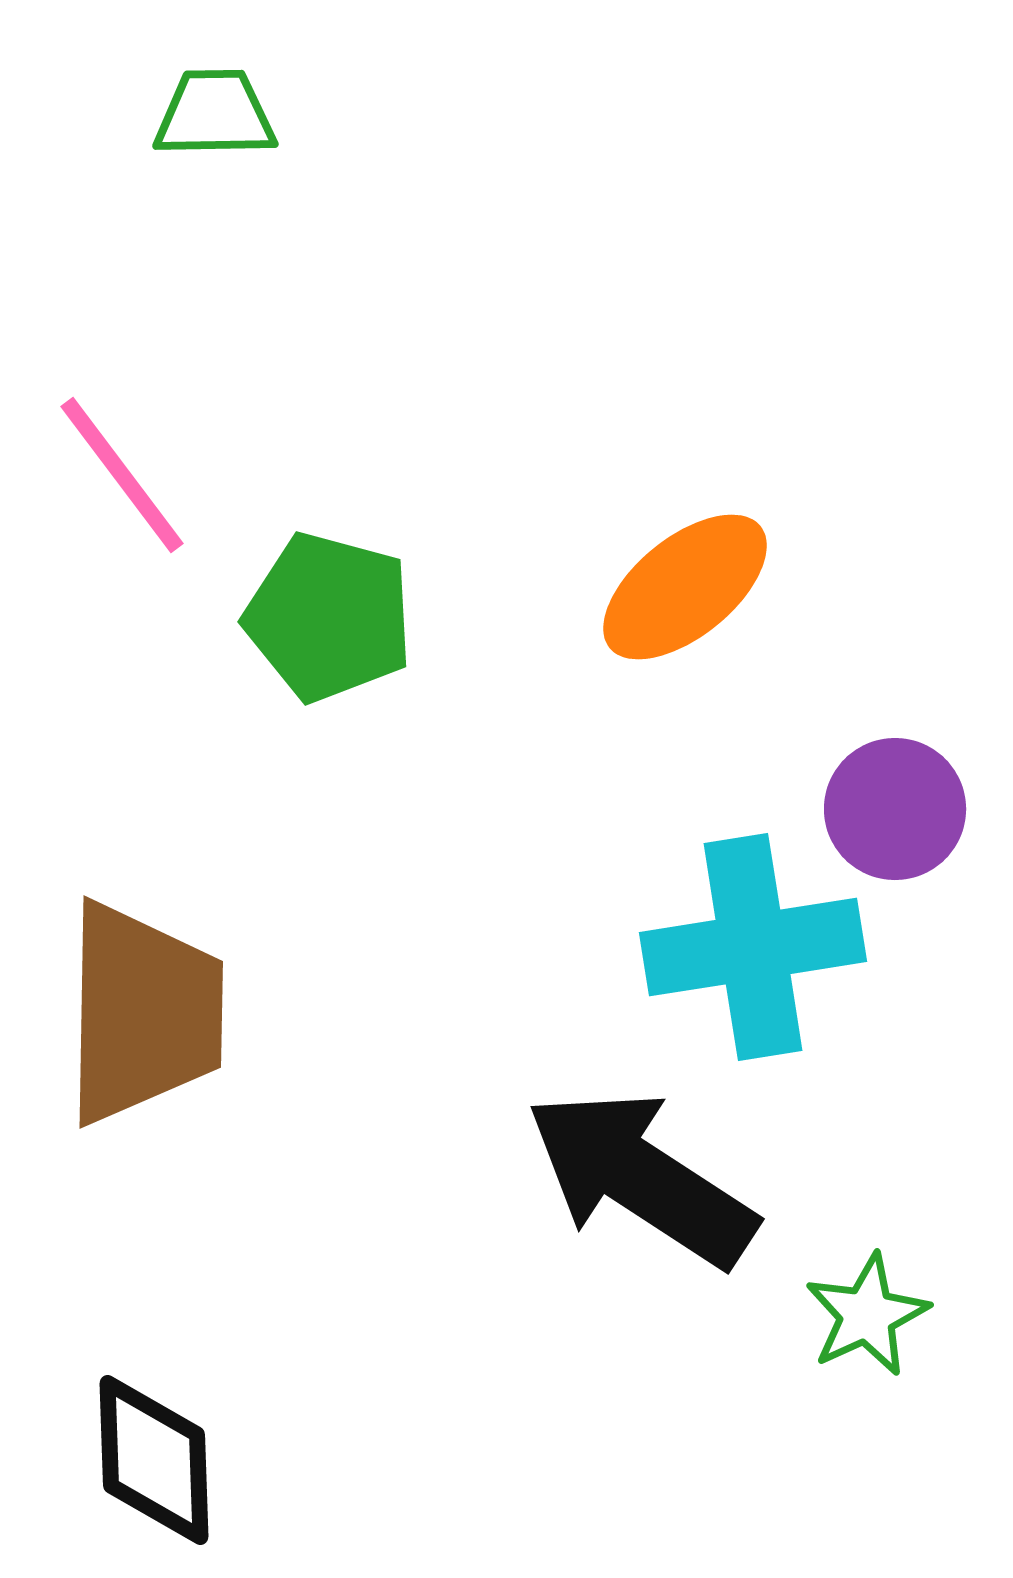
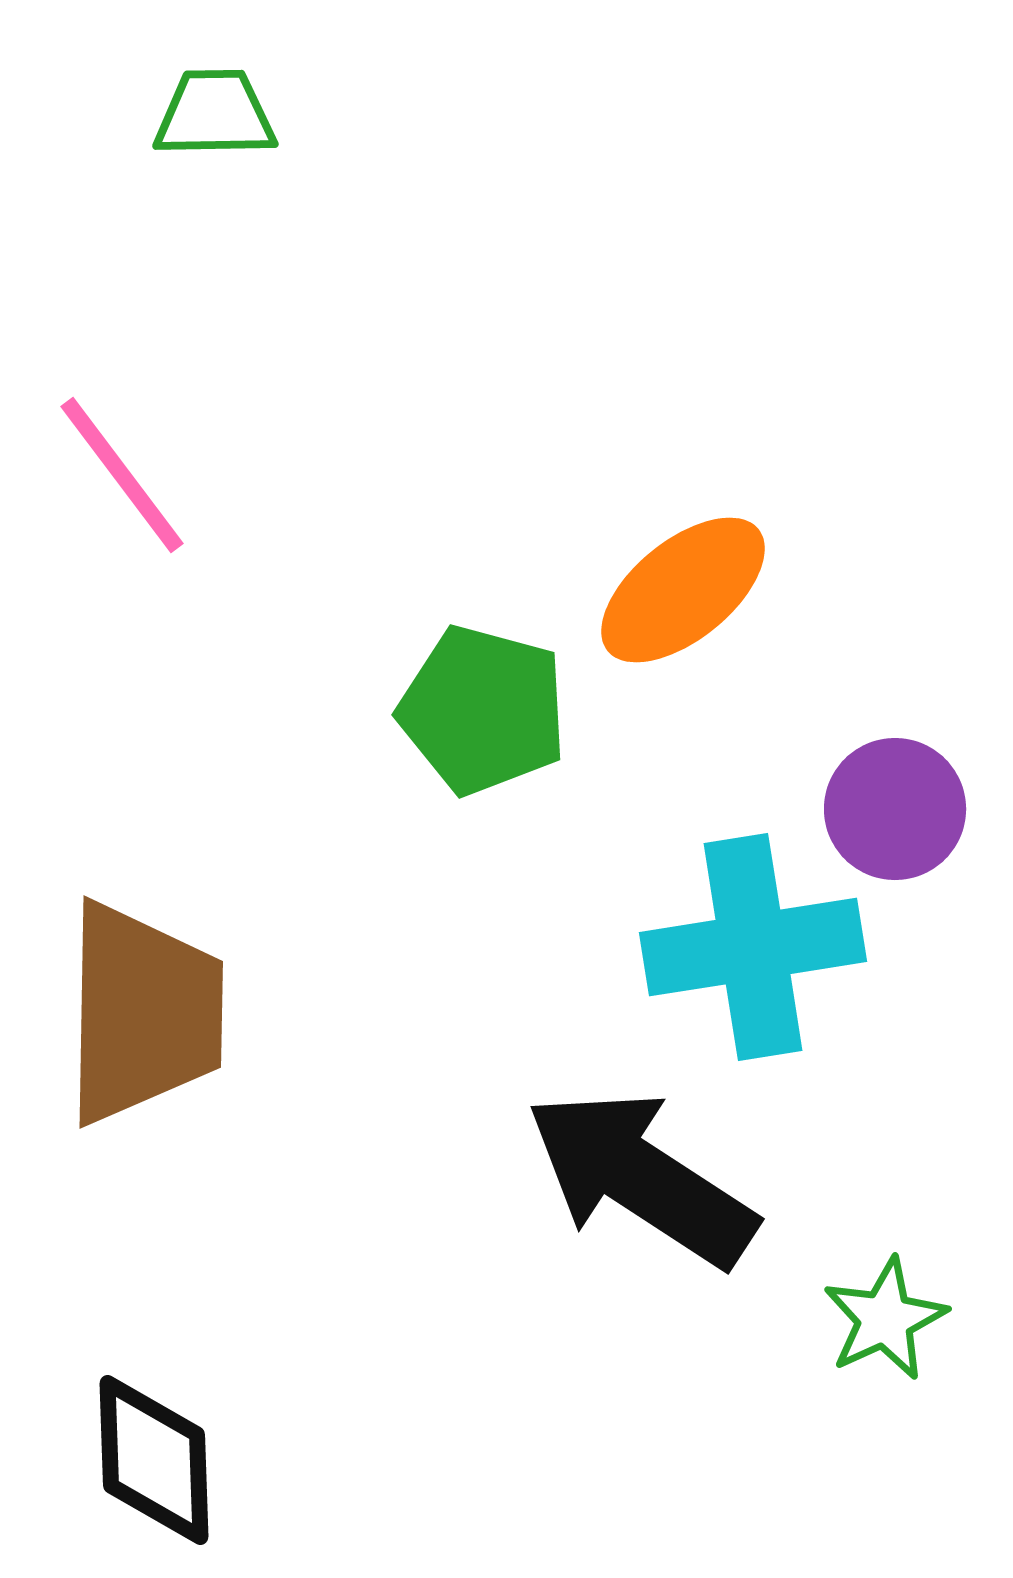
orange ellipse: moved 2 px left, 3 px down
green pentagon: moved 154 px right, 93 px down
green star: moved 18 px right, 4 px down
